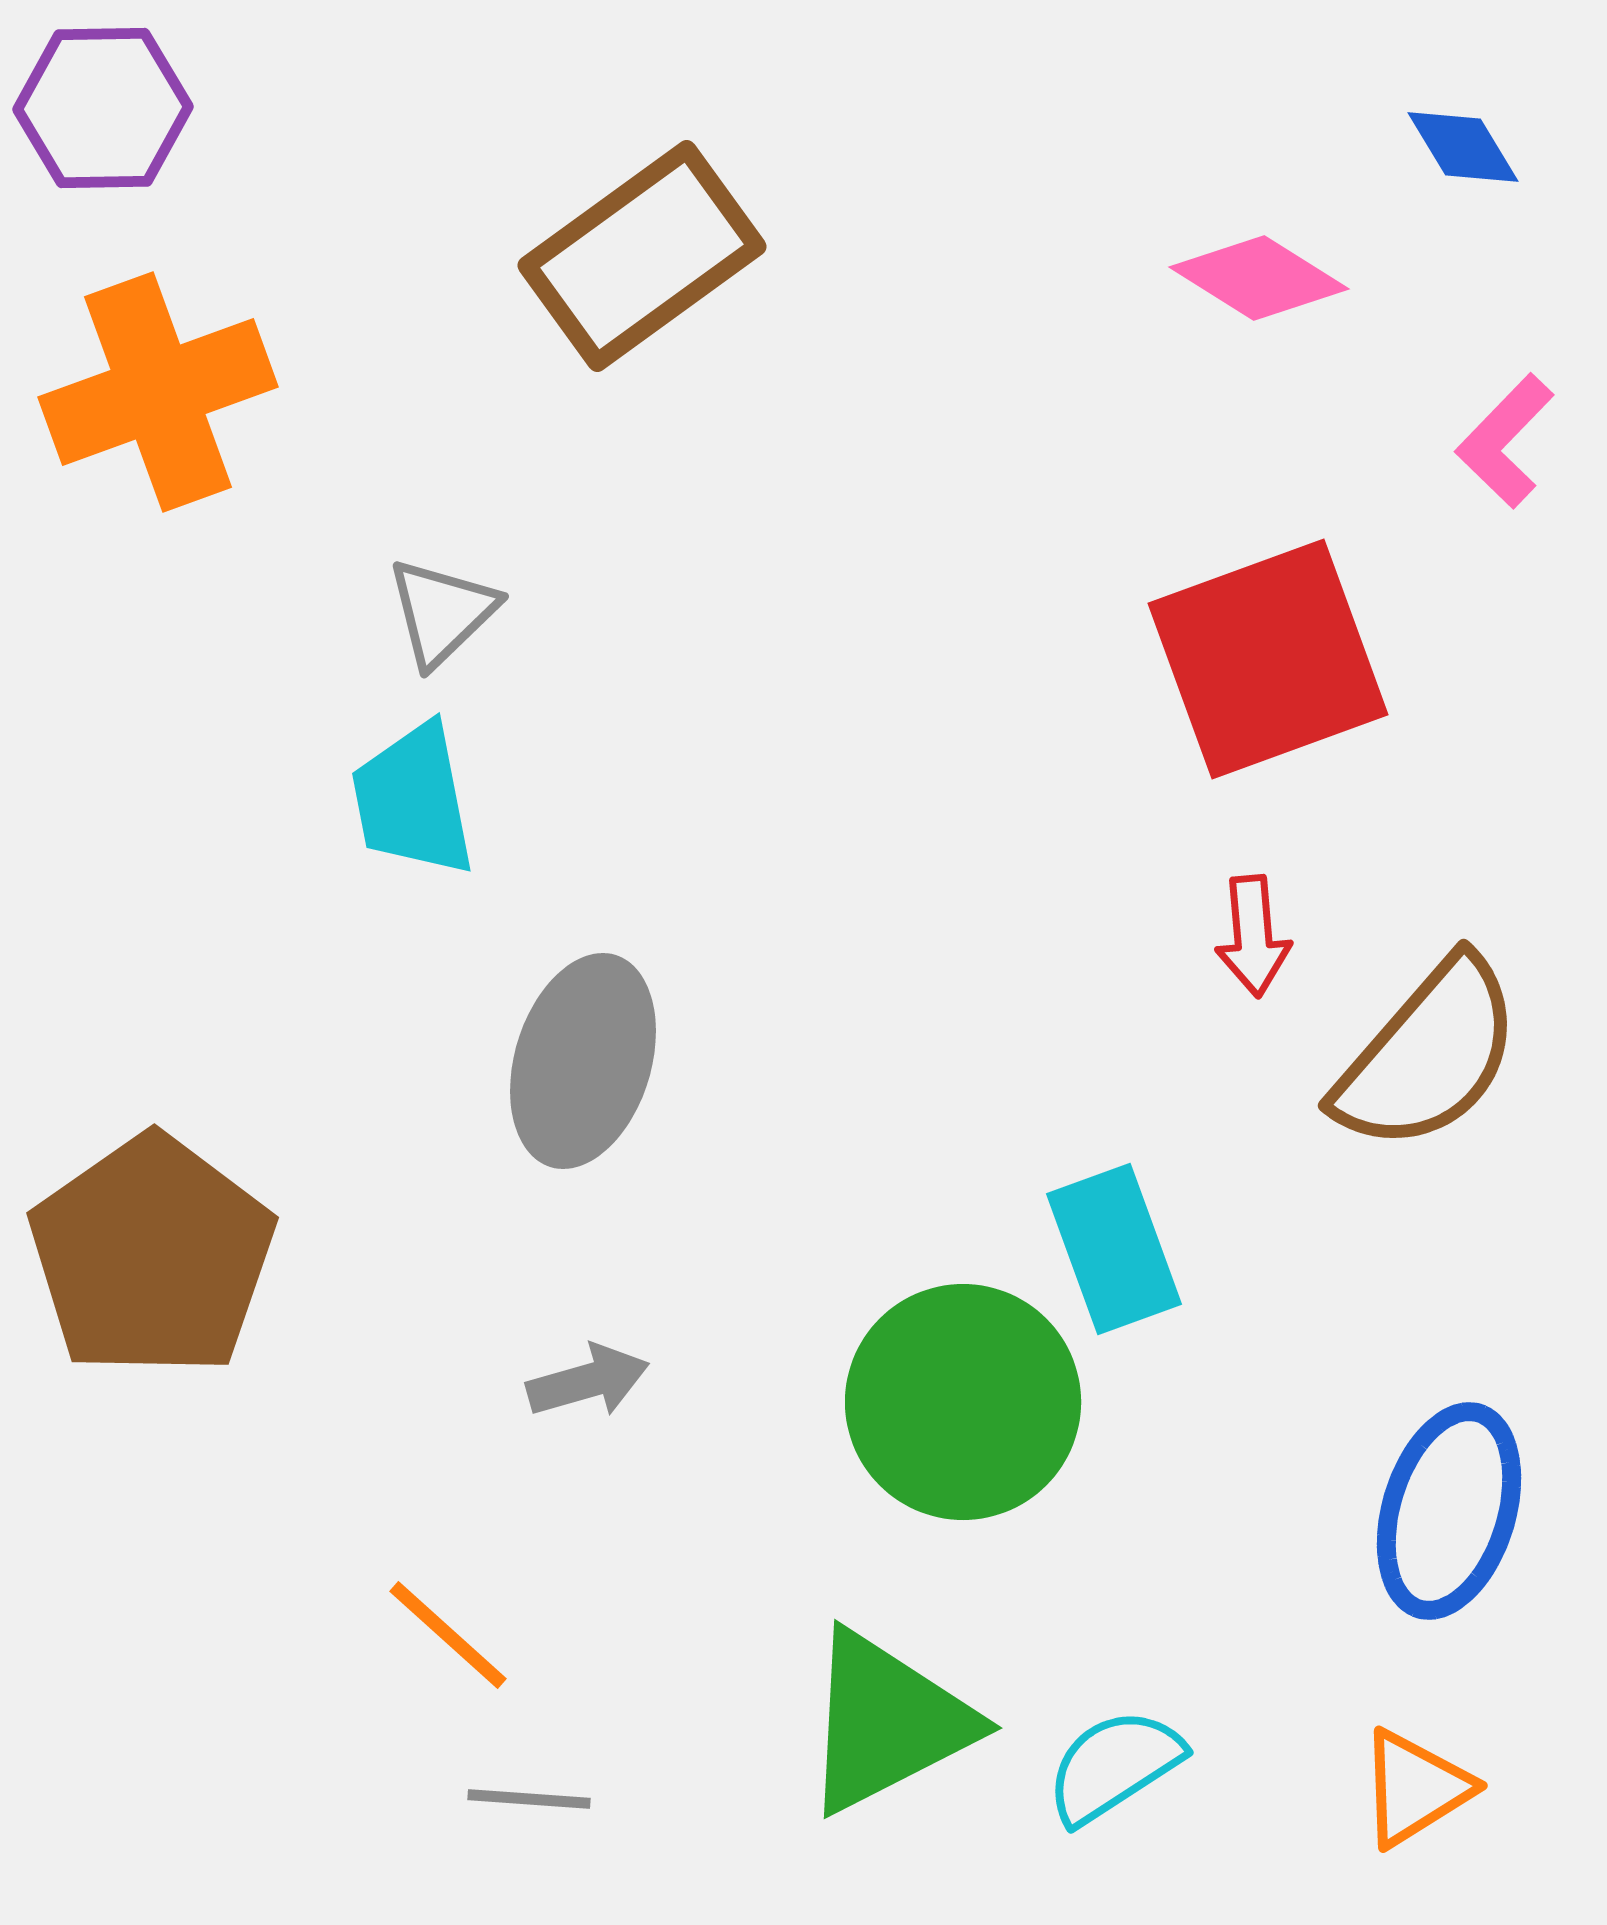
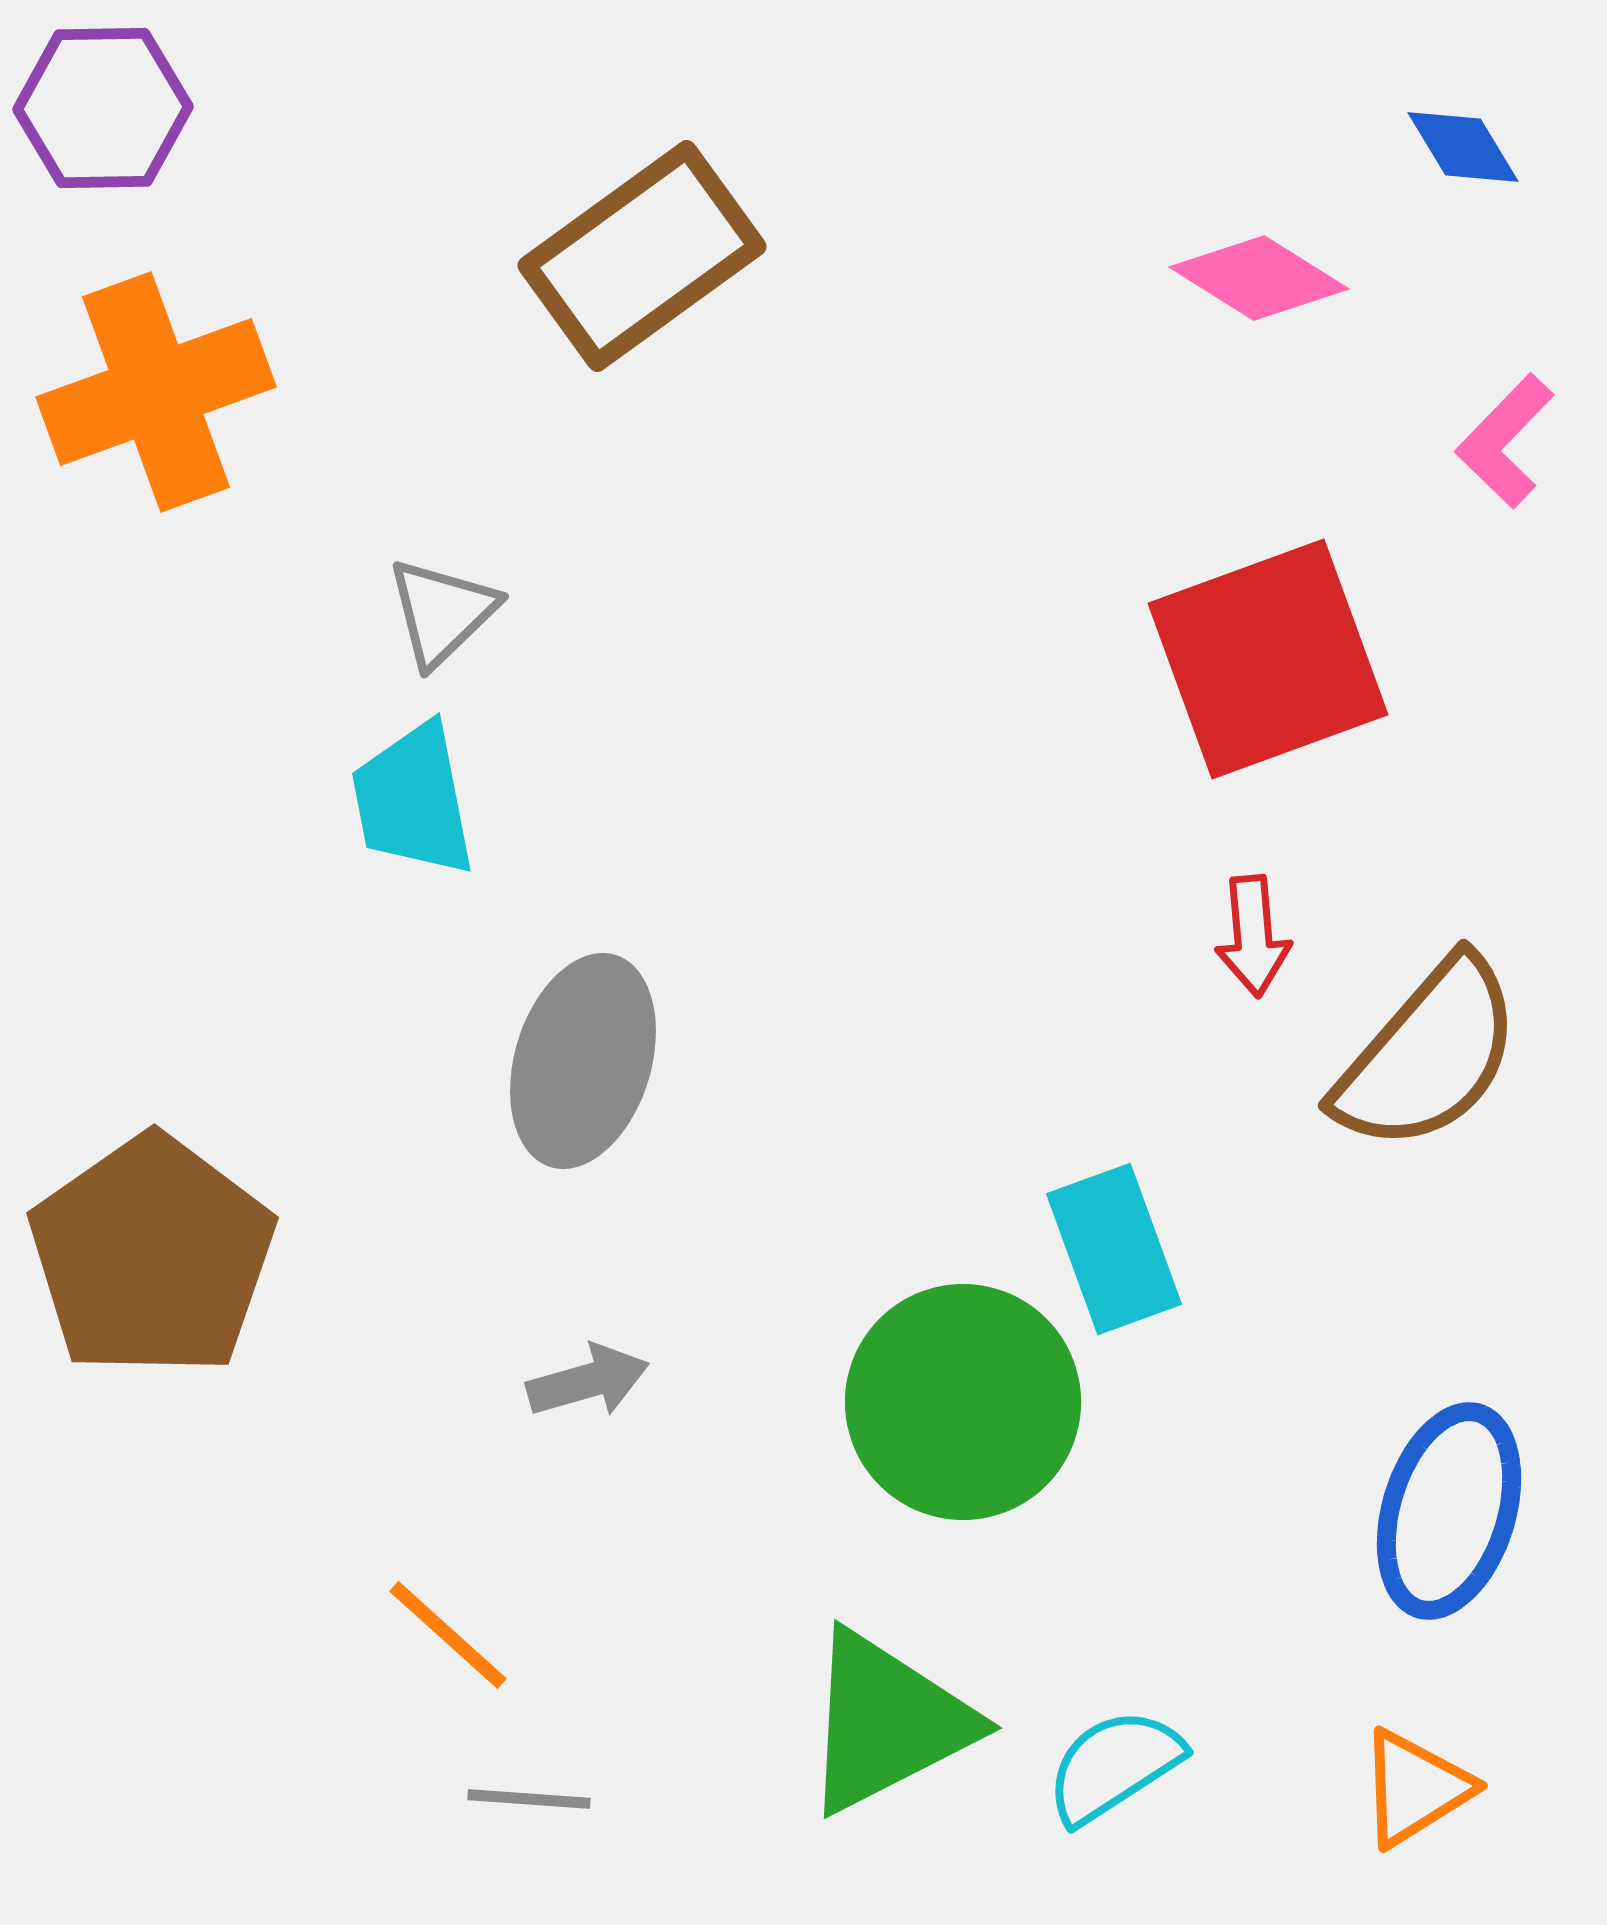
orange cross: moved 2 px left
